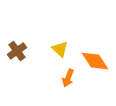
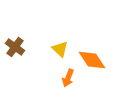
brown cross: moved 2 px left, 4 px up; rotated 18 degrees counterclockwise
orange diamond: moved 3 px left, 1 px up
